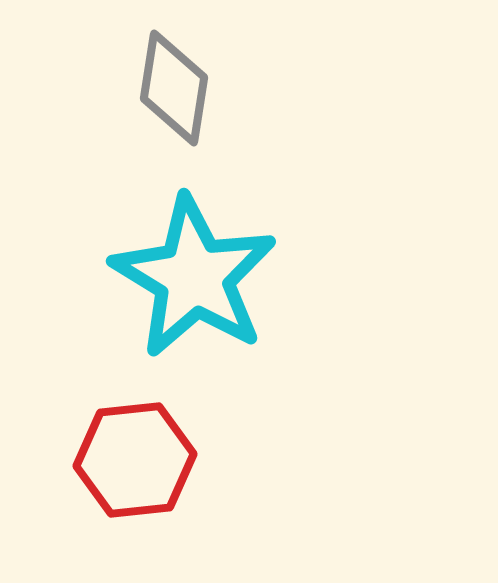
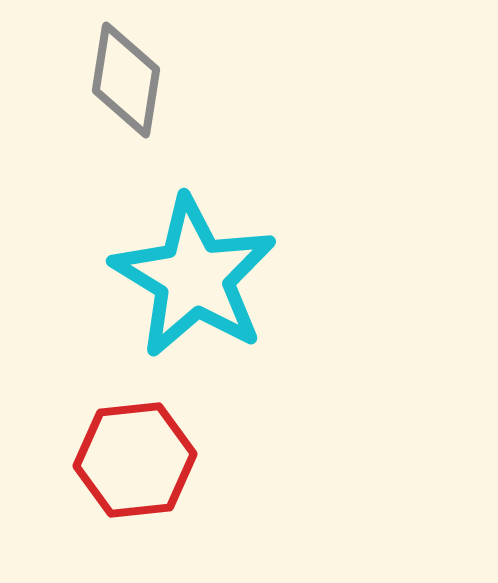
gray diamond: moved 48 px left, 8 px up
